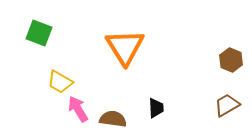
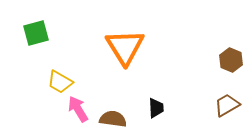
green square: moved 3 px left; rotated 36 degrees counterclockwise
